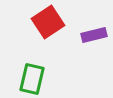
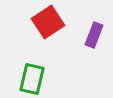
purple rectangle: rotated 55 degrees counterclockwise
